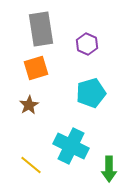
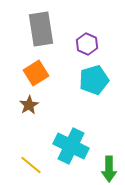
orange square: moved 5 px down; rotated 15 degrees counterclockwise
cyan pentagon: moved 3 px right, 13 px up
